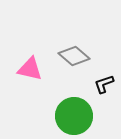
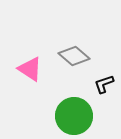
pink triangle: rotated 20 degrees clockwise
